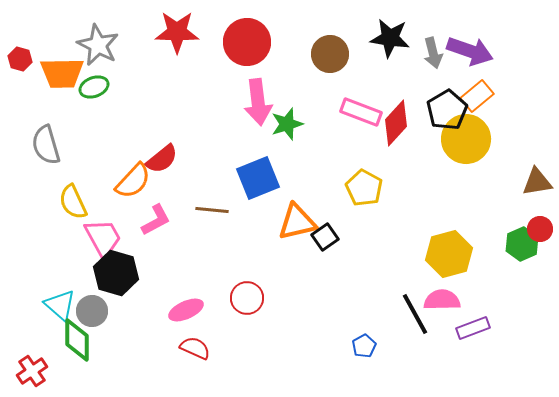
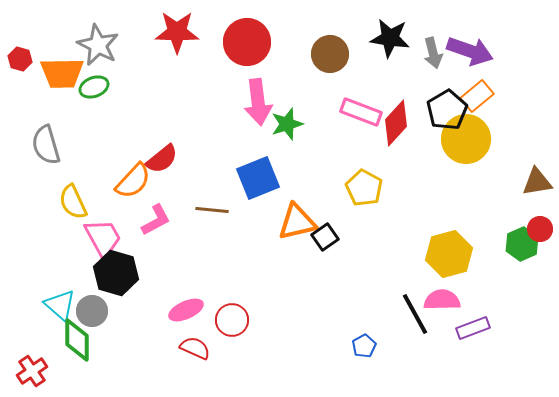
red circle at (247, 298): moved 15 px left, 22 px down
